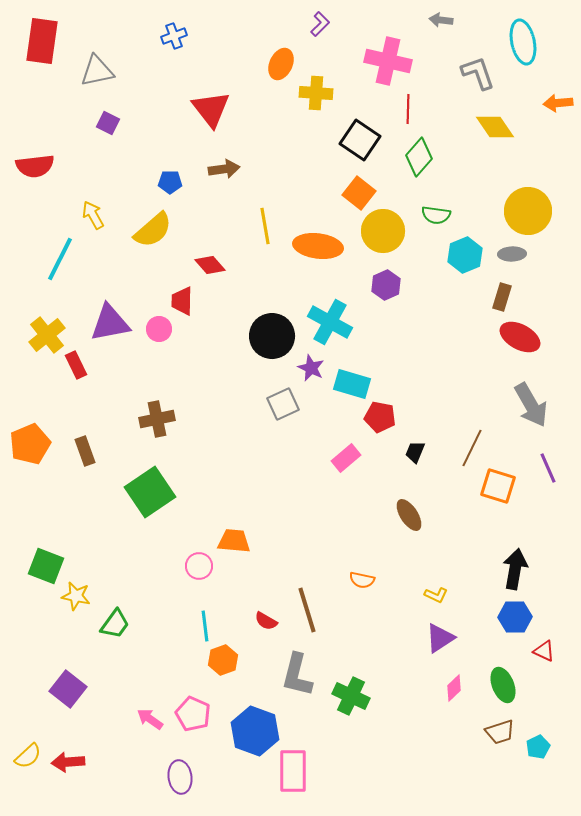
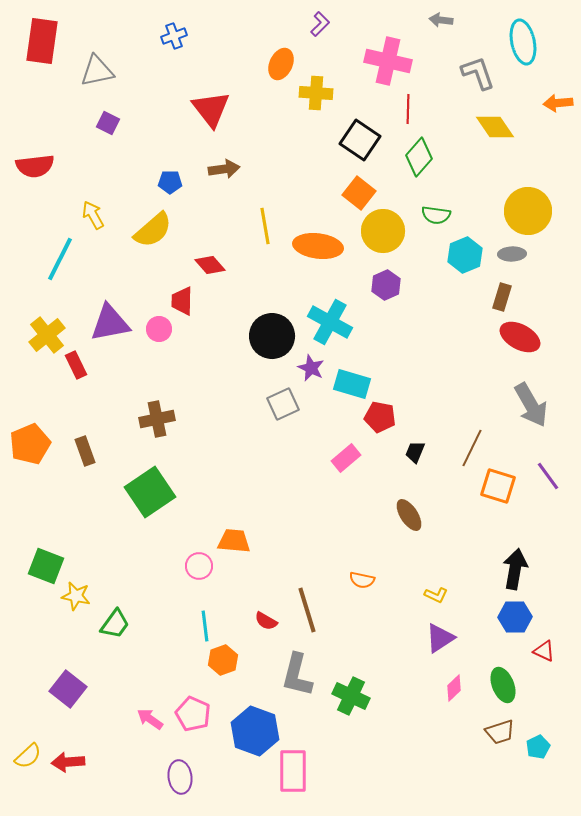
purple line at (548, 468): moved 8 px down; rotated 12 degrees counterclockwise
